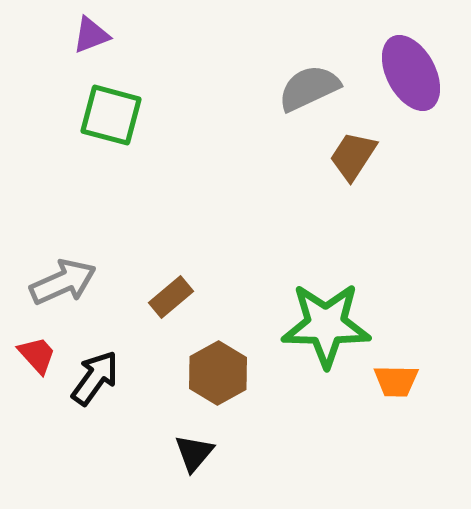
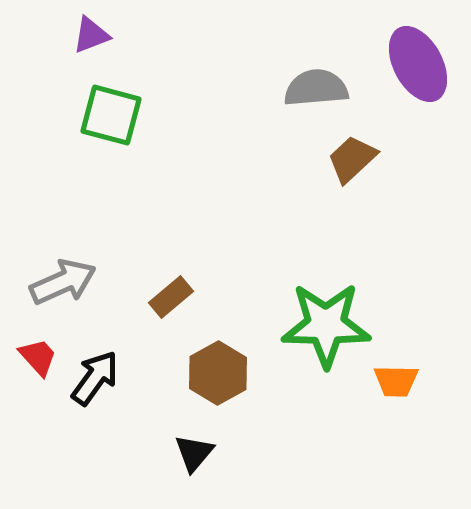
purple ellipse: moved 7 px right, 9 px up
gray semicircle: moved 7 px right; rotated 20 degrees clockwise
brown trapezoid: moved 1 px left, 3 px down; rotated 14 degrees clockwise
red trapezoid: moved 1 px right, 2 px down
